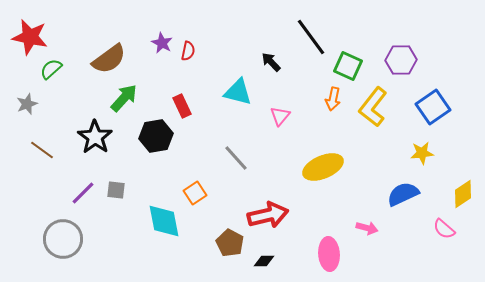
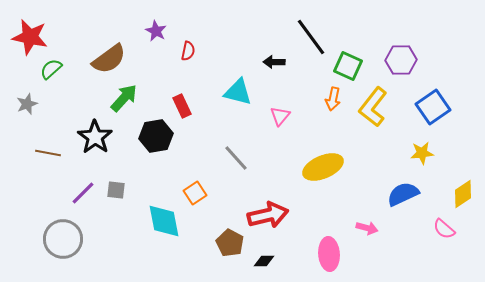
purple star: moved 6 px left, 12 px up
black arrow: moved 3 px right; rotated 45 degrees counterclockwise
brown line: moved 6 px right, 3 px down; rotated 25 degrees counterclockwise
